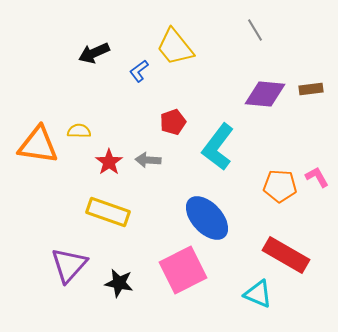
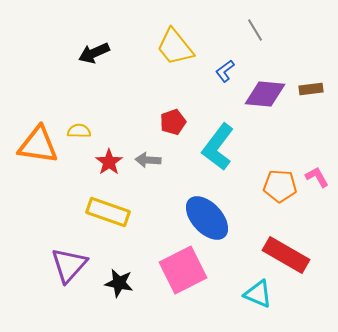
blue L-shape: moved 86 px right
